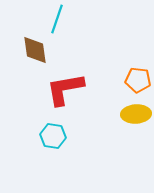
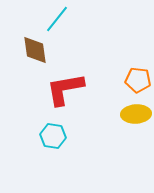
cyan line: rotated 20 degrees clockwise
